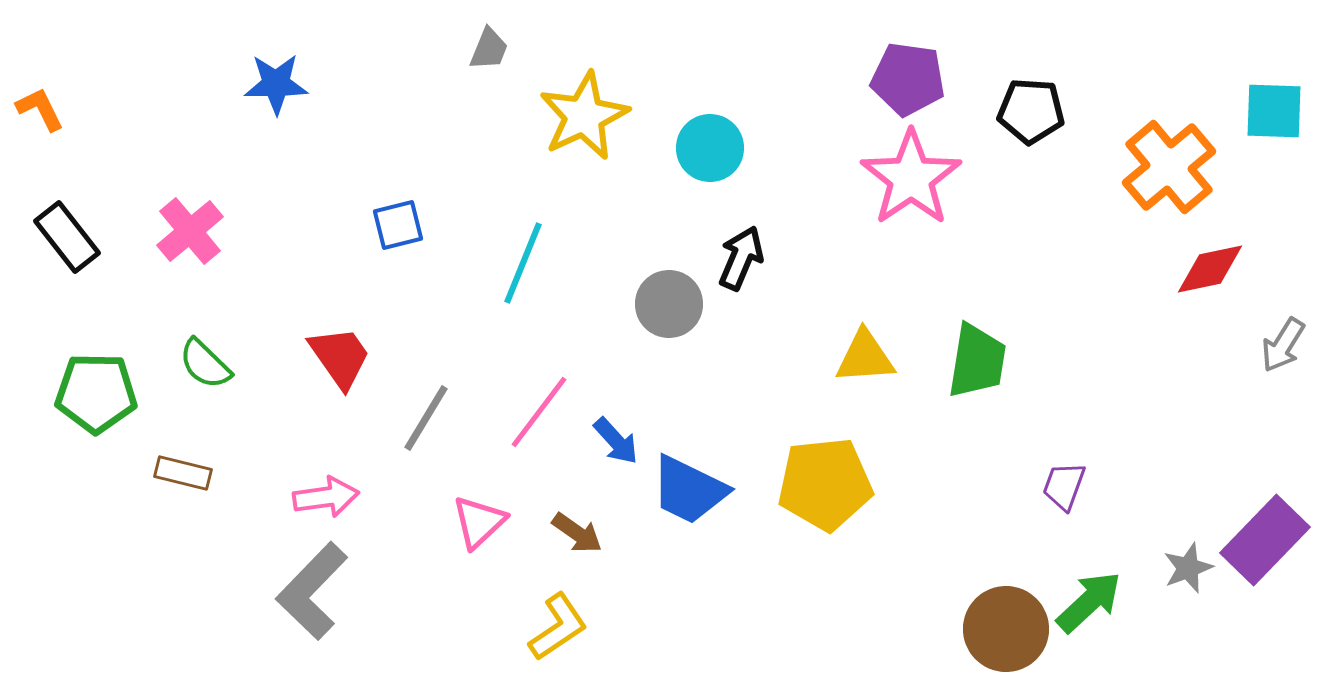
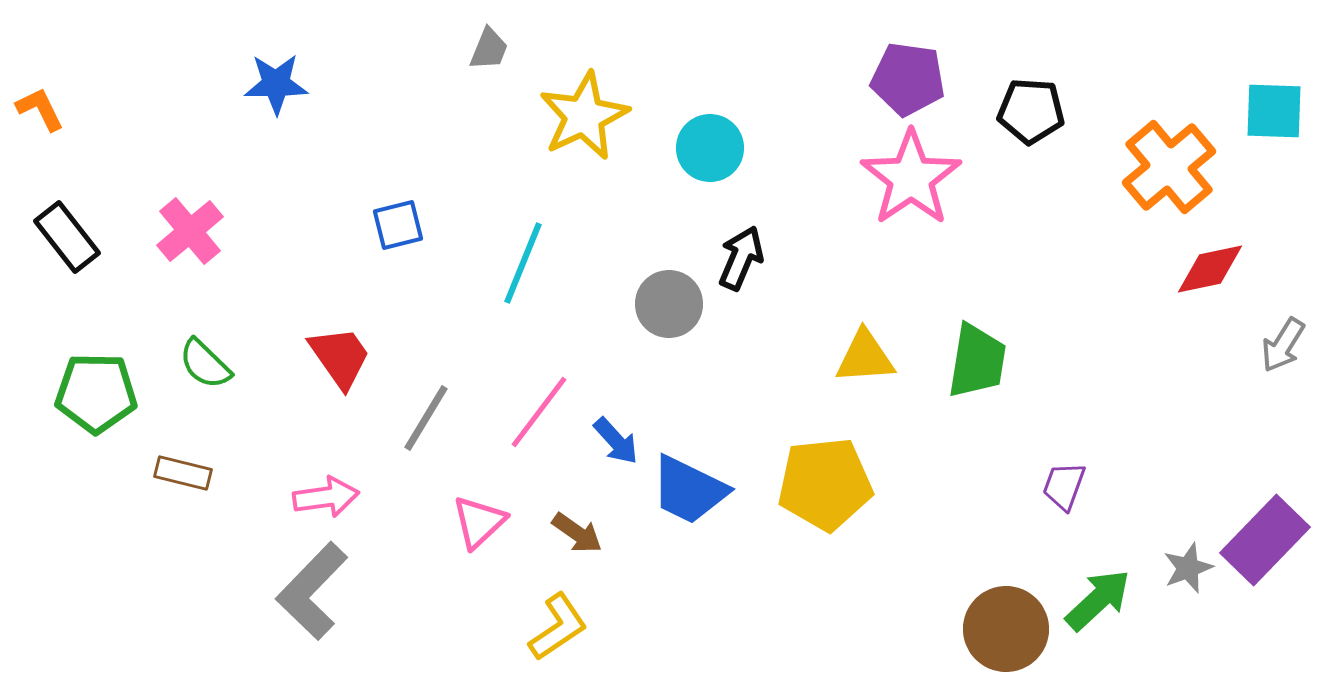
green arrow: moved 9 px right, 2 px up
